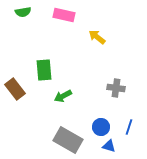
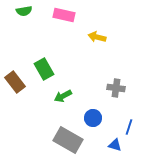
green semicircle: moved 1 px right, 1 px up
yellow arrow: rotated 24 degrees counterclockwise
green rectangle: moved 1 px up; rotated 25 degrees counterclockwise
brown rectangle: moved 7 px up
blue circle: moved 8 px left, 9 px up
blue triangle: moved 6 px right, 1 px up
